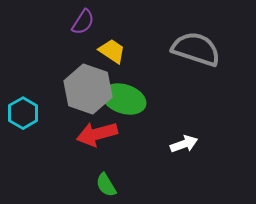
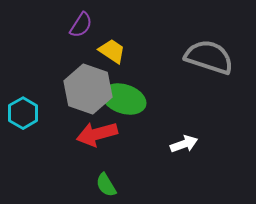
purple semicircle: moved 2 px left, 3 px down
gray semicircle: moved 13 px right, 8 px down
